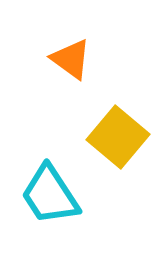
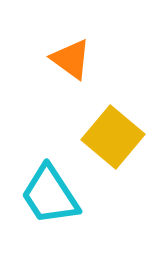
yellow square: moved 5 px left
